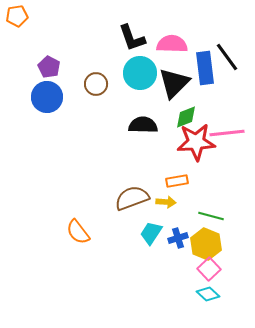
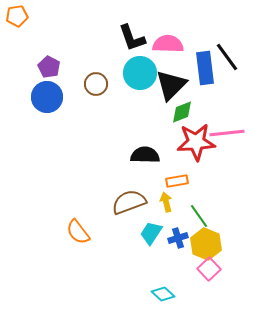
pink semicircle: moved 4 px left
black triangle: moved 3 px left, 2 px down
green diamond: moved 4 px left, 5 px up
black semicircle: moved 2 px right, 30 px down
brown semicircle: moved 3 px left, 4 px down
yellow arrow: rotated 108 degrees counterclockwise
green line: moved 12 px left; rotated 40 degrees clockwise
cyan diamond: moved 45 px left
